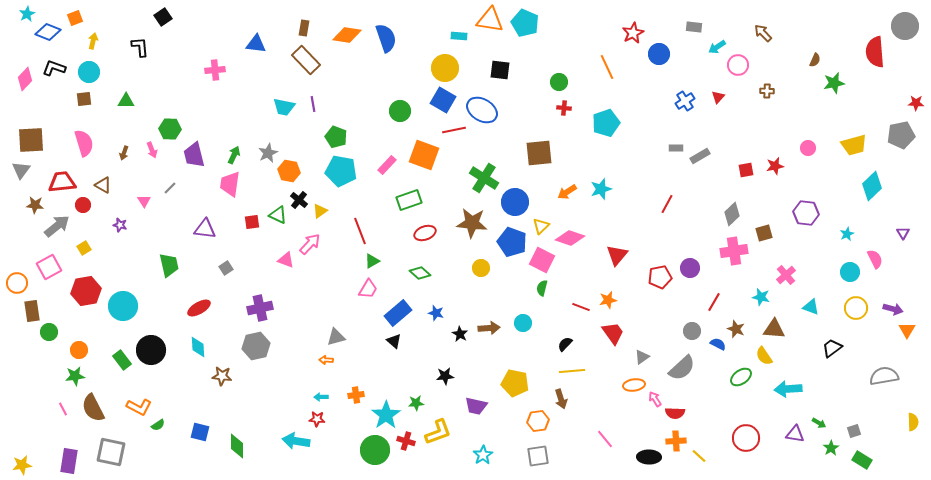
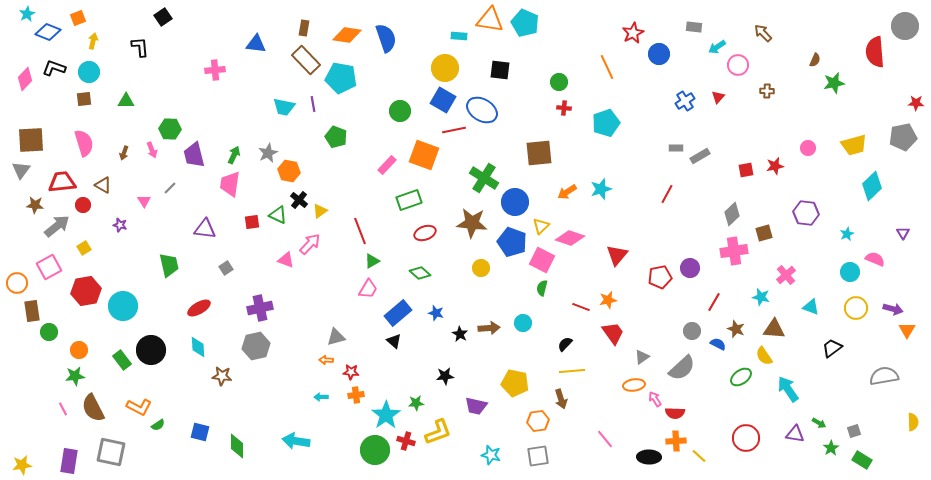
orange square at (75, 18): moved 3 px right
gray pentagon at (901, 135): moved 2 px right, 2 px down
cyan pentagon at (341, 171): moved 93 px up
red line at (667, 204): moved 10 px up
pink semicircle at (875, 259): rotated 42 degrees counterclockwise
cyan arrow at (788, 389): rotated 60 degrees clockwise
red star at (317, 419): moved 34 px right, 47 px up
cyan star at (483, 455): moved 8 px right; rotated 24 degrees counterclockwise
